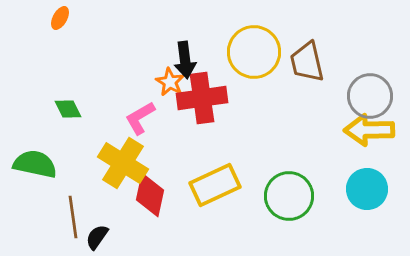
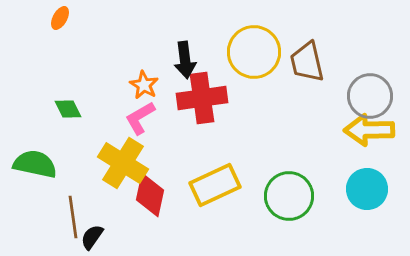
orange star: moved 26 px left, 3 px down
black semicircle: moved 5 px left
